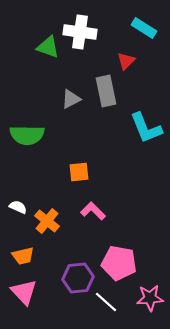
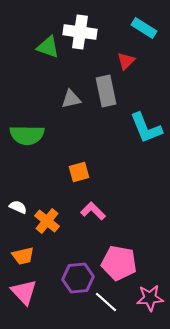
gray triangle: rotated 15 degrees clockwise
orange square: rotated 10 degrees counterclockwise
